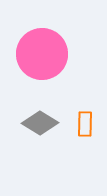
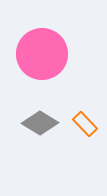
orange rectangle: rotated 45 degrees counterclockwise
